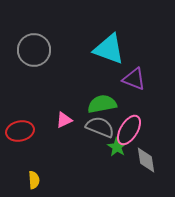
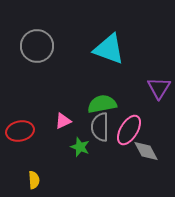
gray circle: moved 3 px right, 4 px up
purple triangle: moved 25 px right, 9 px down; rotated 40 degrees clockwise
pink triangle: moved 1 px left, 1 px down
gray semicircle: rotated 112 degrees counterclockwise
green star: moved 37 px left; rotated 12 degrees counterclockwise
gray diamond: moved 9 px up; rotated 20 degrees counterclockwise
